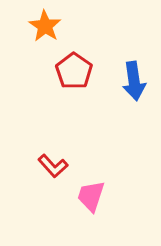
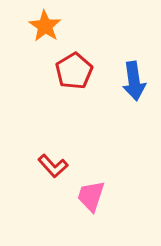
red pentagon: rotated 6 degrees clockwise
